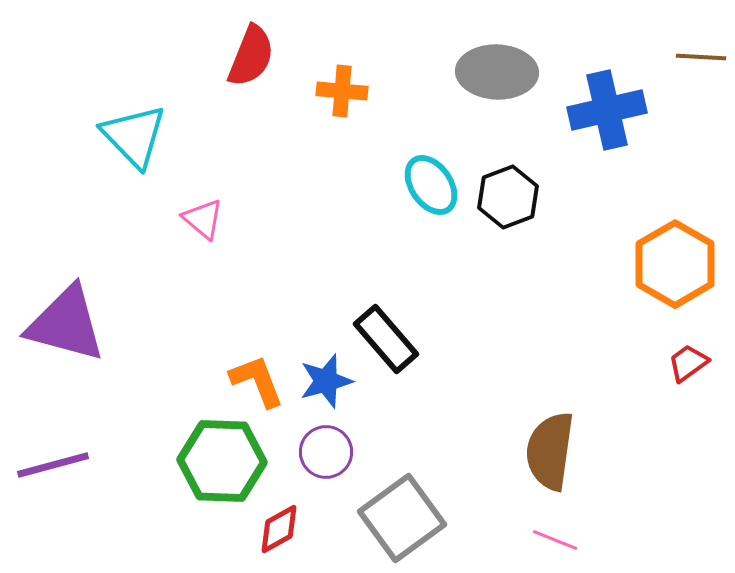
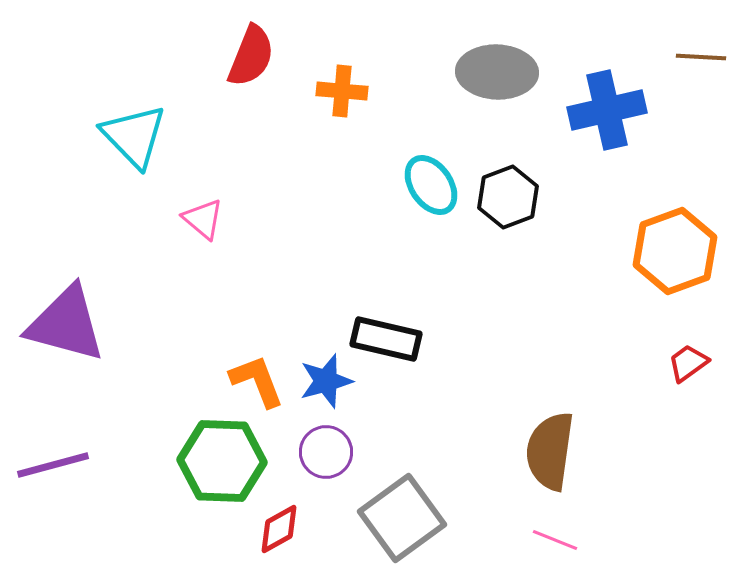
orange hexagon: moved 13 px up; rotated 10 degrees clockwise
black rectangle: rotated 36 degrees counterclockwise
